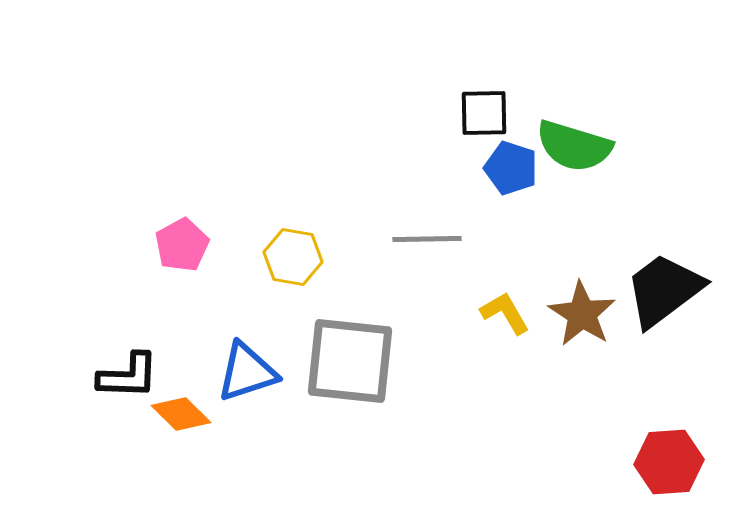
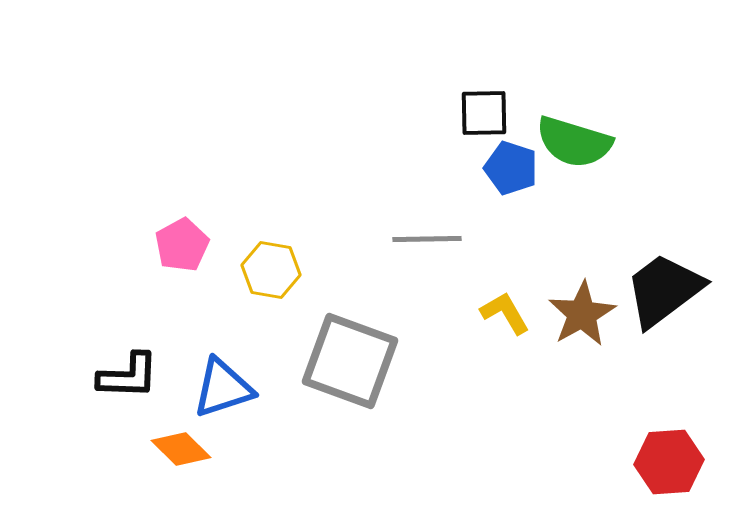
green semicircle: moved 4 px up
yellow hexagon: moved 22 px left, 13 px down
brown star: rotated 10 degrees clockwise
gray square: rotated 14 degrees clockwise
blue triangle: moved 24 px left, 16 px down
orange diamond: moved 35 px down
